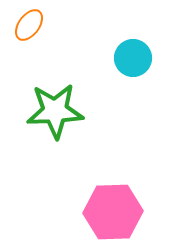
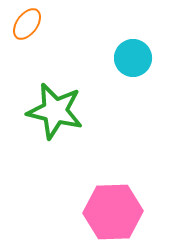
orange ellipse: moved 2 px left, 1 px up
green star: rotated 16 degrees clockwise
